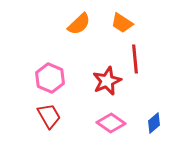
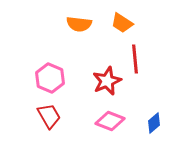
orange semicircle: rotated 50 degrees clockwise
pink diamond: moved 1 px left, 2 px up; rotated 12 degrees counterclockwise
